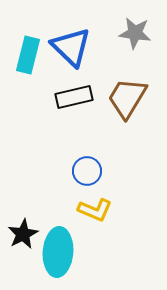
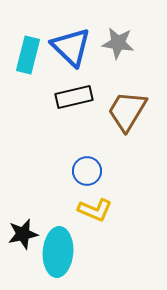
gray star: moved 17 px left, 10 px down
brown trapezoid: moved 13 px down
black star: rotated 16 degrees clockwise
